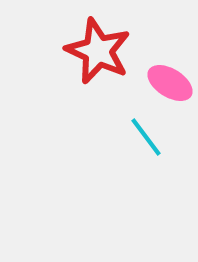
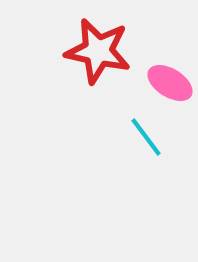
red star: rotated 12 degrees counterclockwise
